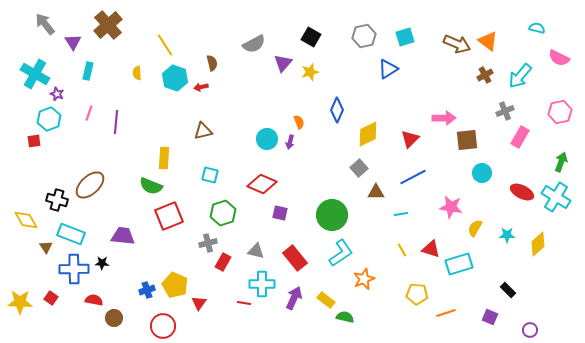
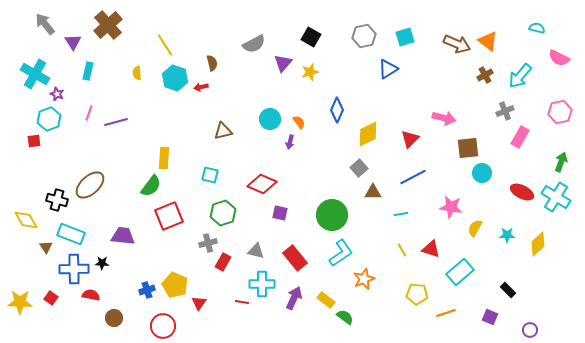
pink arrow at (444, 118): rotated 15 degrees clockwise
purple line at (116, 122): rotated 70 degrees clockwise
orange semicircle at (299, 122): rotated 16 degrees counterclockwise
brown triangle at (203, 131): moved 20 px right
cyan circle at (267, 139): moved 3 px right, 20 px up
brown square at (467, 140): moved 1 px right, 8 px down
green semicircle at (151, 186): rotated 75 degrees counterclockwise
brown triangle at (376, 192): moved 3 px left
cyan rectangle at (459, 264): moved 1 px right, 8 px down; rotated 24 degrees counterclockwise
red semicircle at (94, 300): moved 3 px left, 5 px up
red line at (244, 303): moved 2 px left, 1 px up
green semicircle at (345, 317): rotated 24 degrees clockwise
